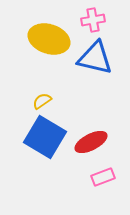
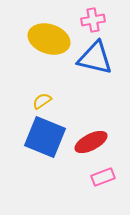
blue square: rotated 9 degrees counterclockwise
